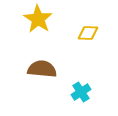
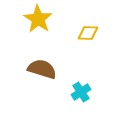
brown semicircle: rotated 12 degrees clockwise
